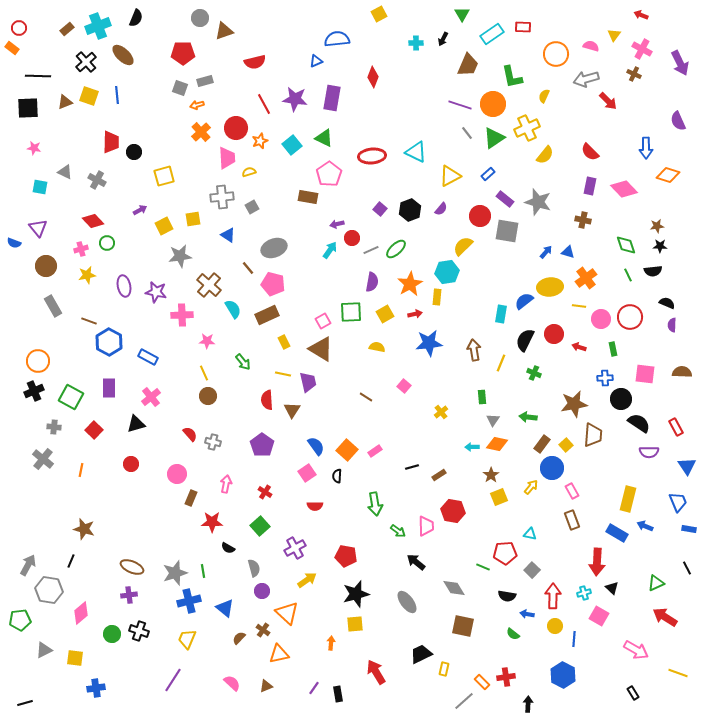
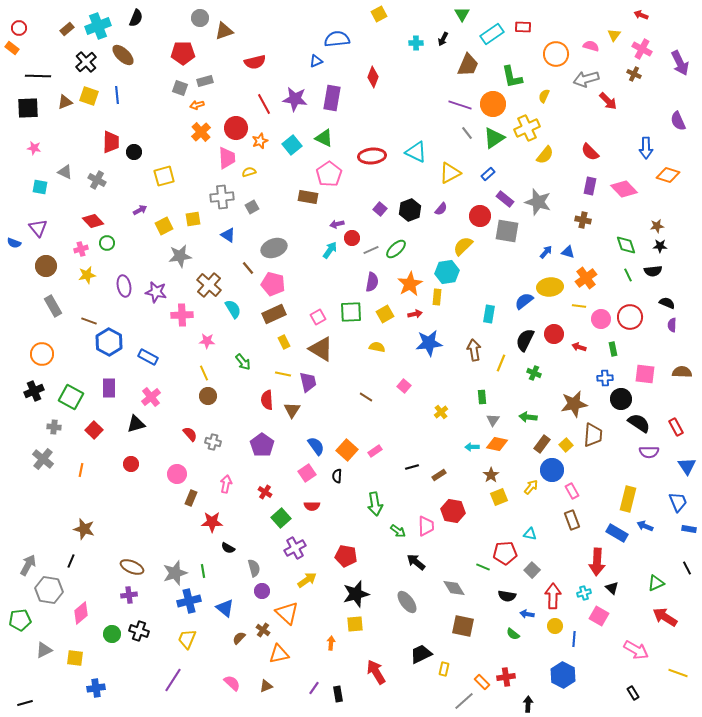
yellow triangle at (450, 176): moved 3 px up
cyan rectangle at (501, 314): moved 12 px left
brown rectangle at (267, 315): moved 7 px right, 1 px up
pink square at (323, 321): moved 5 px left, 4 px up
orange circle at (38, 361): moved 4 px right, 7 px up
blue circle at (552, 468): moved 2 px down
red semicircle at (315, 506): moved 3 px left
green square at (260, 526): moved 21 px right, 8 px up
